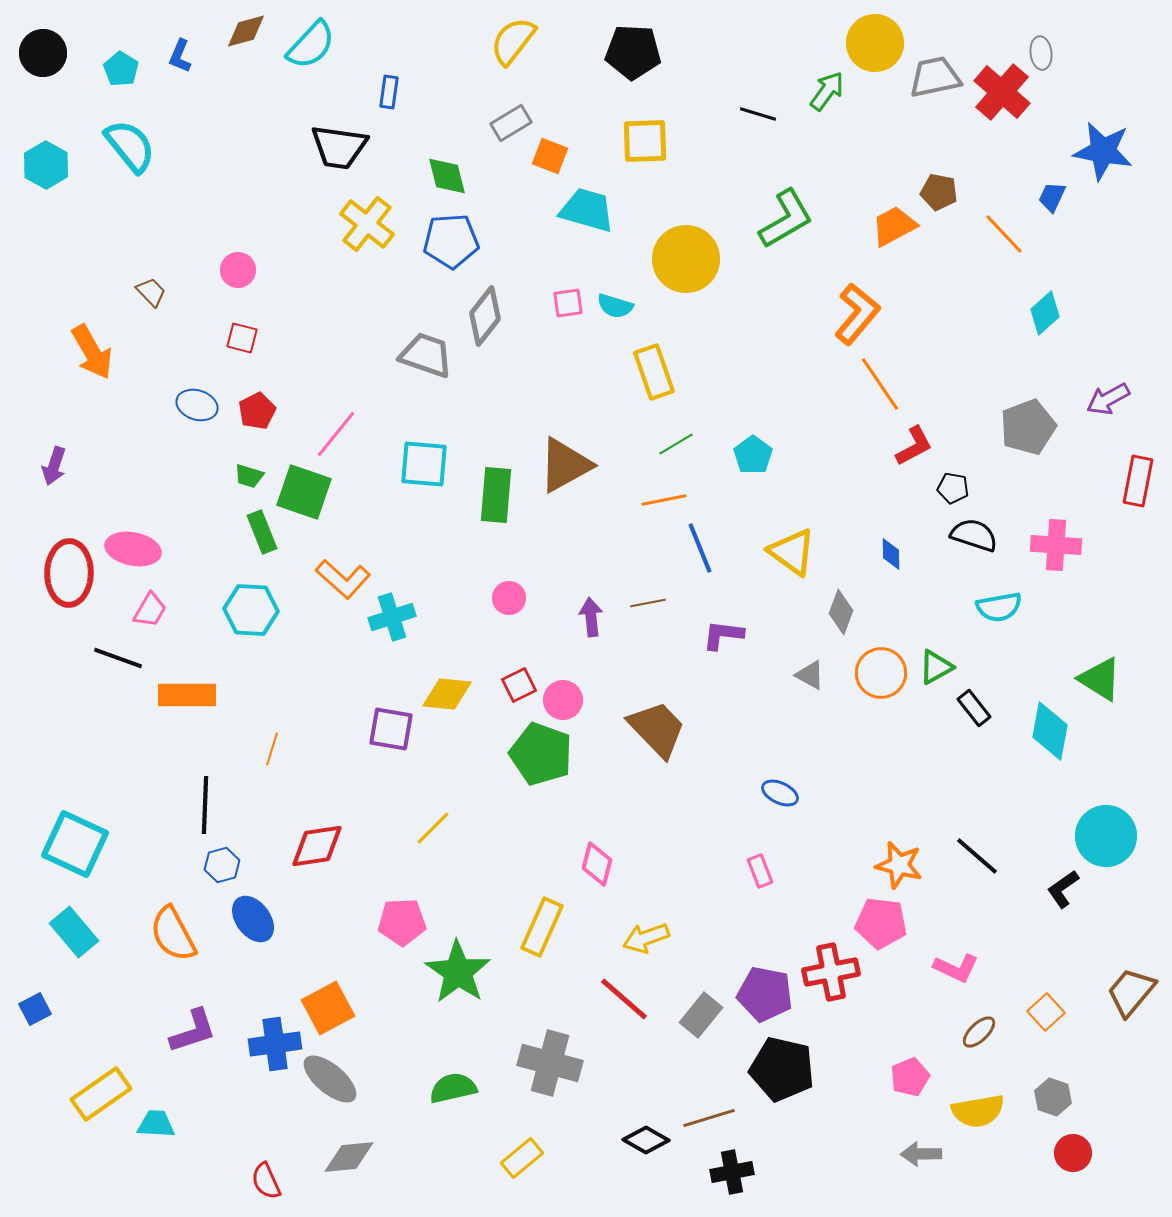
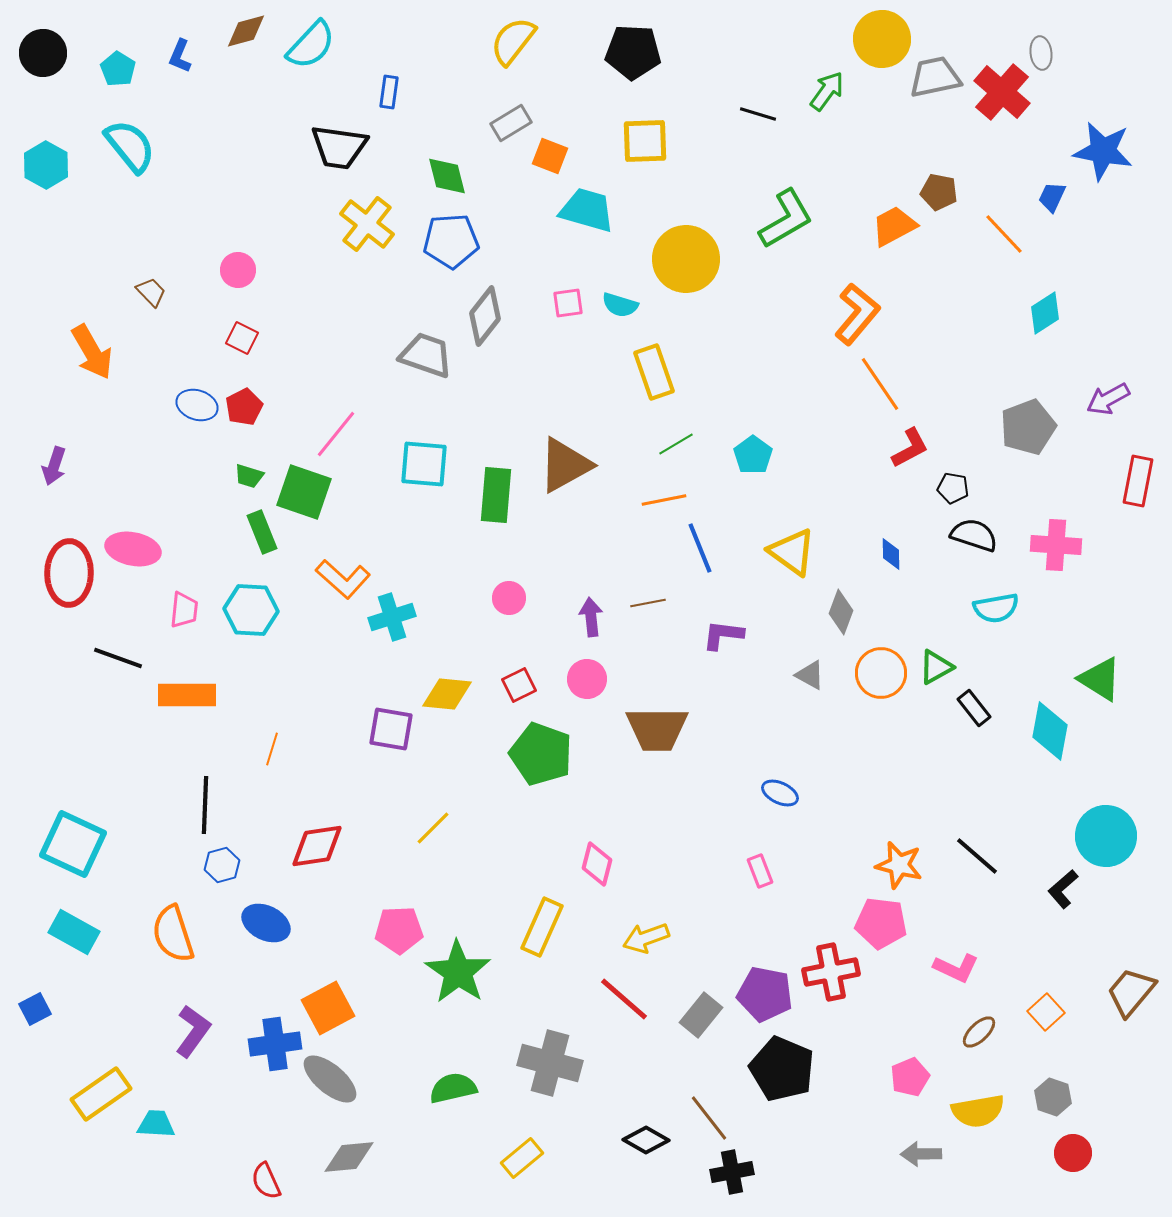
yellow circle at (875, 43): moved 7 px right, 4 px up
cyan pentagon at (121, 69): moved 3 px left
cyan semicircle at (615, 306): moved 5 px right, 1 px up
cyan diamond at (1045, 313): rotated 9 degrees clockwise
red square at (242, 338): rotated 12 degrees clockwise
red pentagon at (257, 411): moved 13 px left, 4 px up
red L-shape at (914, 446): moved 4 px left, 2 px down
cyan semicircle at (999, 607): moved 3 px left, 1 px down
pink trapezoid at (150, 610): moved 34 px right; rotated 24 degrees counterclockwise
pink circle at (563, 700): moved 24 px right, 21 px up
brown trapezoid at (657, 729): rotated 134 degrees clockwise
cyan square at (75, 844): moved 2 px left
black L-shape at (1063, 889): rotated 6 degrees counterclockwise
blue ellipse at (253, 919): moved 13 px right, 4 px down; rotated 27 degrees counterclockwise
pink pentagon at (402, 922): moved 3 px left, 8 px down
cyan rectangle at (74, 932): rotated 21 degrees counterclockwise
orange semicircle at (173, 934): rotated 10 degrees clockwise
purple L-shape at (193, 1031): rotated 36 degrees counterclockwise
black pentagon at (782, 1069): rotated 10 degrees clockwise
brown line at (709, 1118): rotated 69 degrees clockwise
